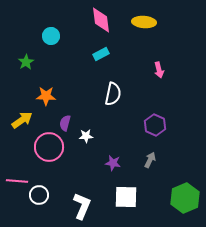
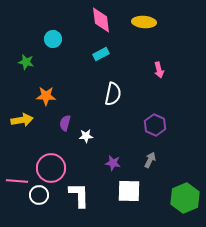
cyan circle: moved 2 px right, 3 px down
green star: rotated 28 degrees counterclockwise
yellow arrow: rotated 25 degrees clockwise
pink circle: moved 2 px right, 21 px down
white square: moved 3 px right, 6 px up
white L-shape: moved 3 px left, 11 px up; rotated 24 degrees counterclockwise
